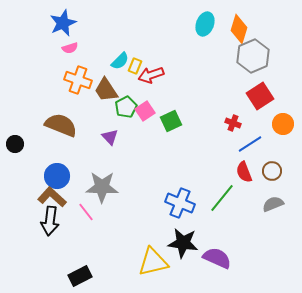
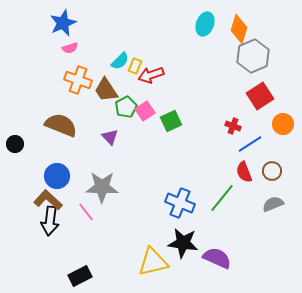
red cross: moved 3 px down
brown L-shape: moved 4 px left, 3 px down
